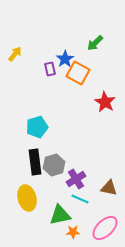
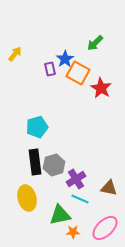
red star: moved 4 px left, 14 px up
